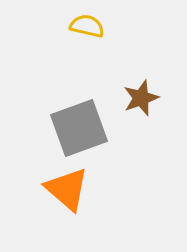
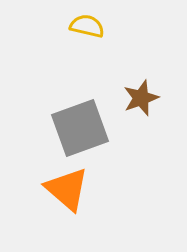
gray square: moved 1 px right
